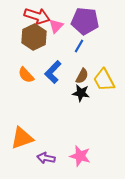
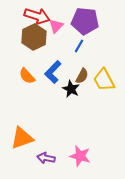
orange semicircle: moved 1 px right, 1 px down
black star: moved 10 px left, 4 px up; rotated 18 degrees clockwise
